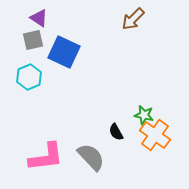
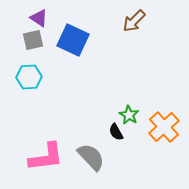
brown arrow: moved 1 px right, 2 px down
blue square: moved 9 px right, 12 px up
cyan hexagon: rotated 20 degrees clockwise
green star: moved 15 px left; rotated 18 degrees clockwise
orange cross: moved 9 px right, 8 px up; rotated 12 degrees clockwise
